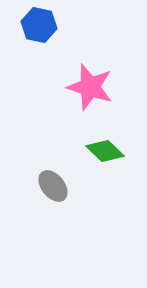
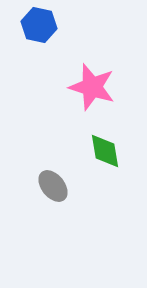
pink star: moved 2 px right
green diamond: rotated 36 degrees clockwise
